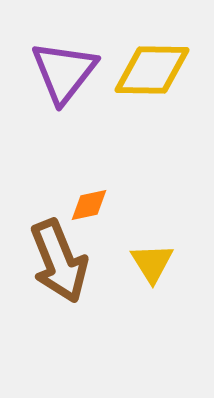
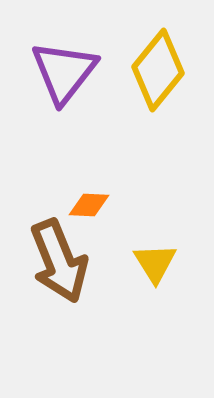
yellow diamond: moved 6 px right; rotated 52 degrees counterclockwise
orange diamond: rotated 15 degrees clockwise
yellow triangle: moved 3 px right
